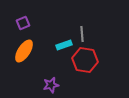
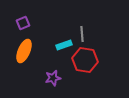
orange ellipse: rotated 10 degrees counterclockwise
purple star: moved 2 px right, 7 px up
